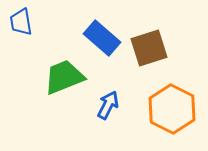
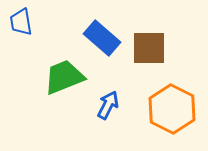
brown square: rotated 18 degrees clockwise
